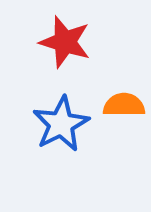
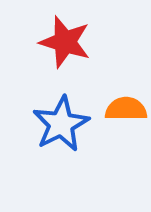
orange semicircle: moved 2 px right, 4 px down
